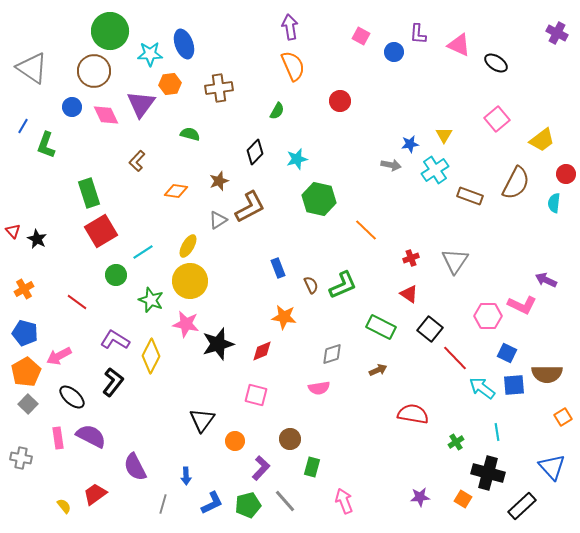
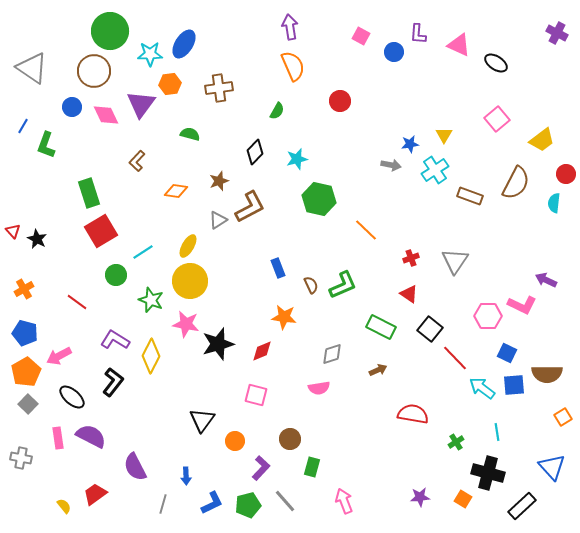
blue ellipse at (184, 44): rotated 52 degrees clockwise
